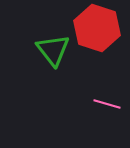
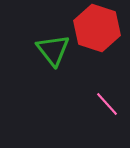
pink line: rotated 32 degrees clockwise
